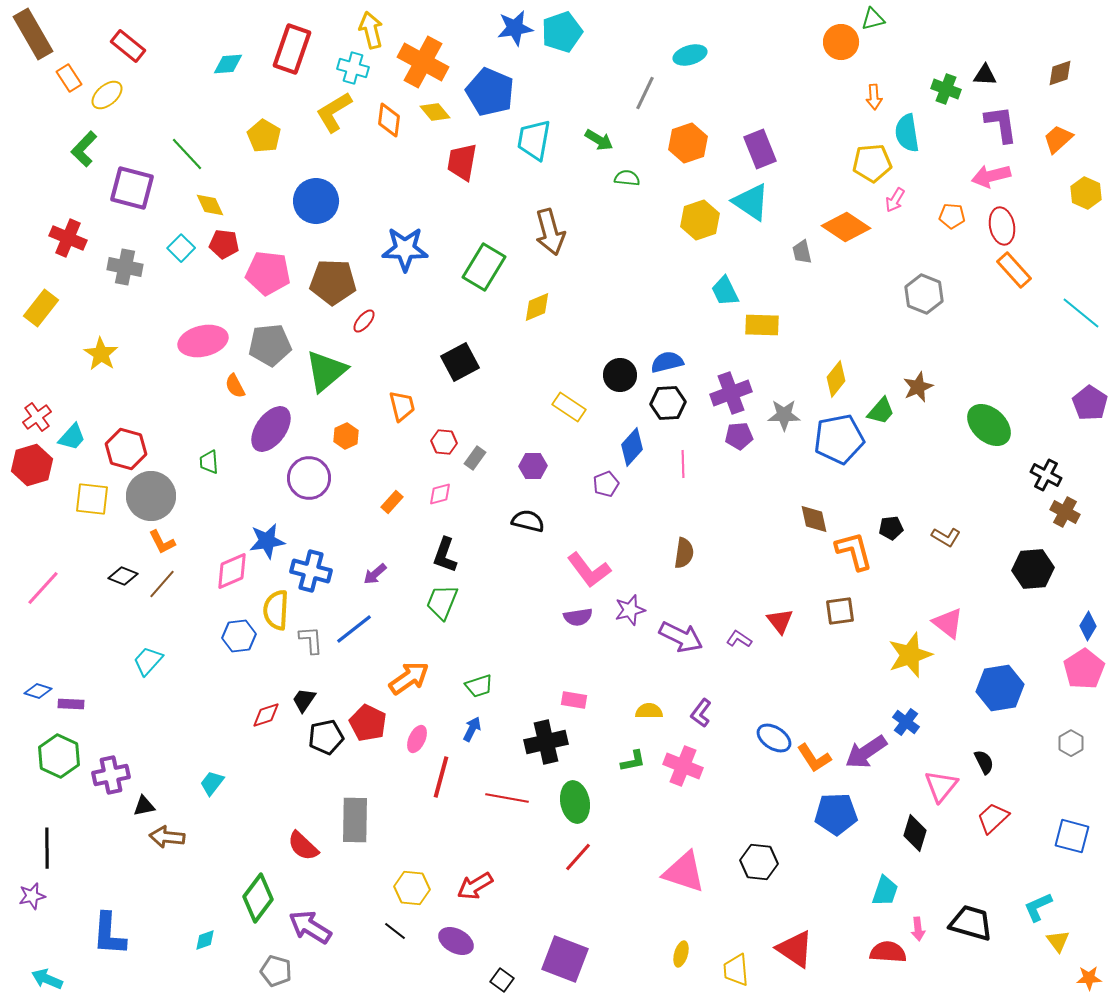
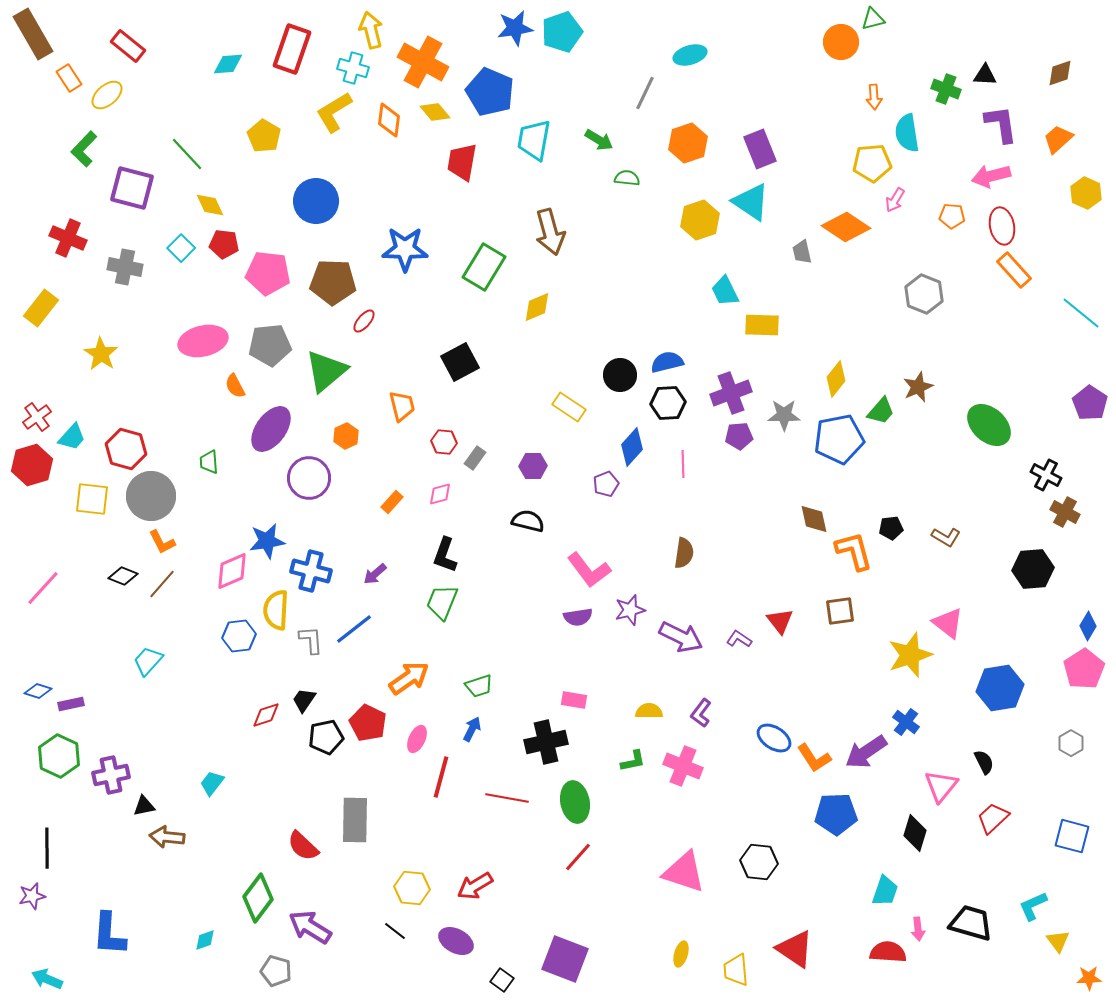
purple rectangle at (71, 704): rotated 15 degrees counterclockwise
cyan L-shape at (1038, 907): moved 5 px left, 1 px up
